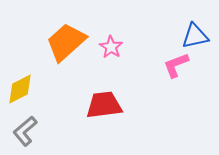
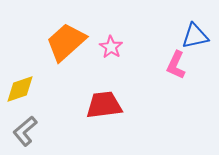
pink L-shape: rotated 44 degrees counterclockwise
yellow diamond: rotated 8 degrees clockwise
